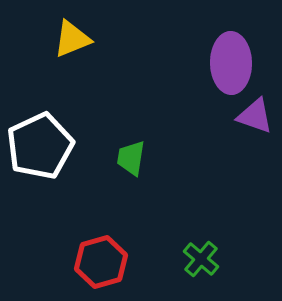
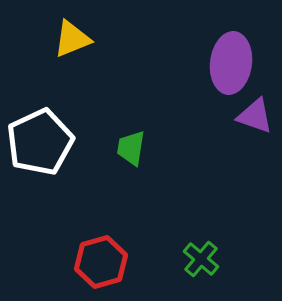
purple ellipse: rotated 8 degrees clockwise
white pentagon: moved 4 px up
green trapezoid: moved 10 px up
